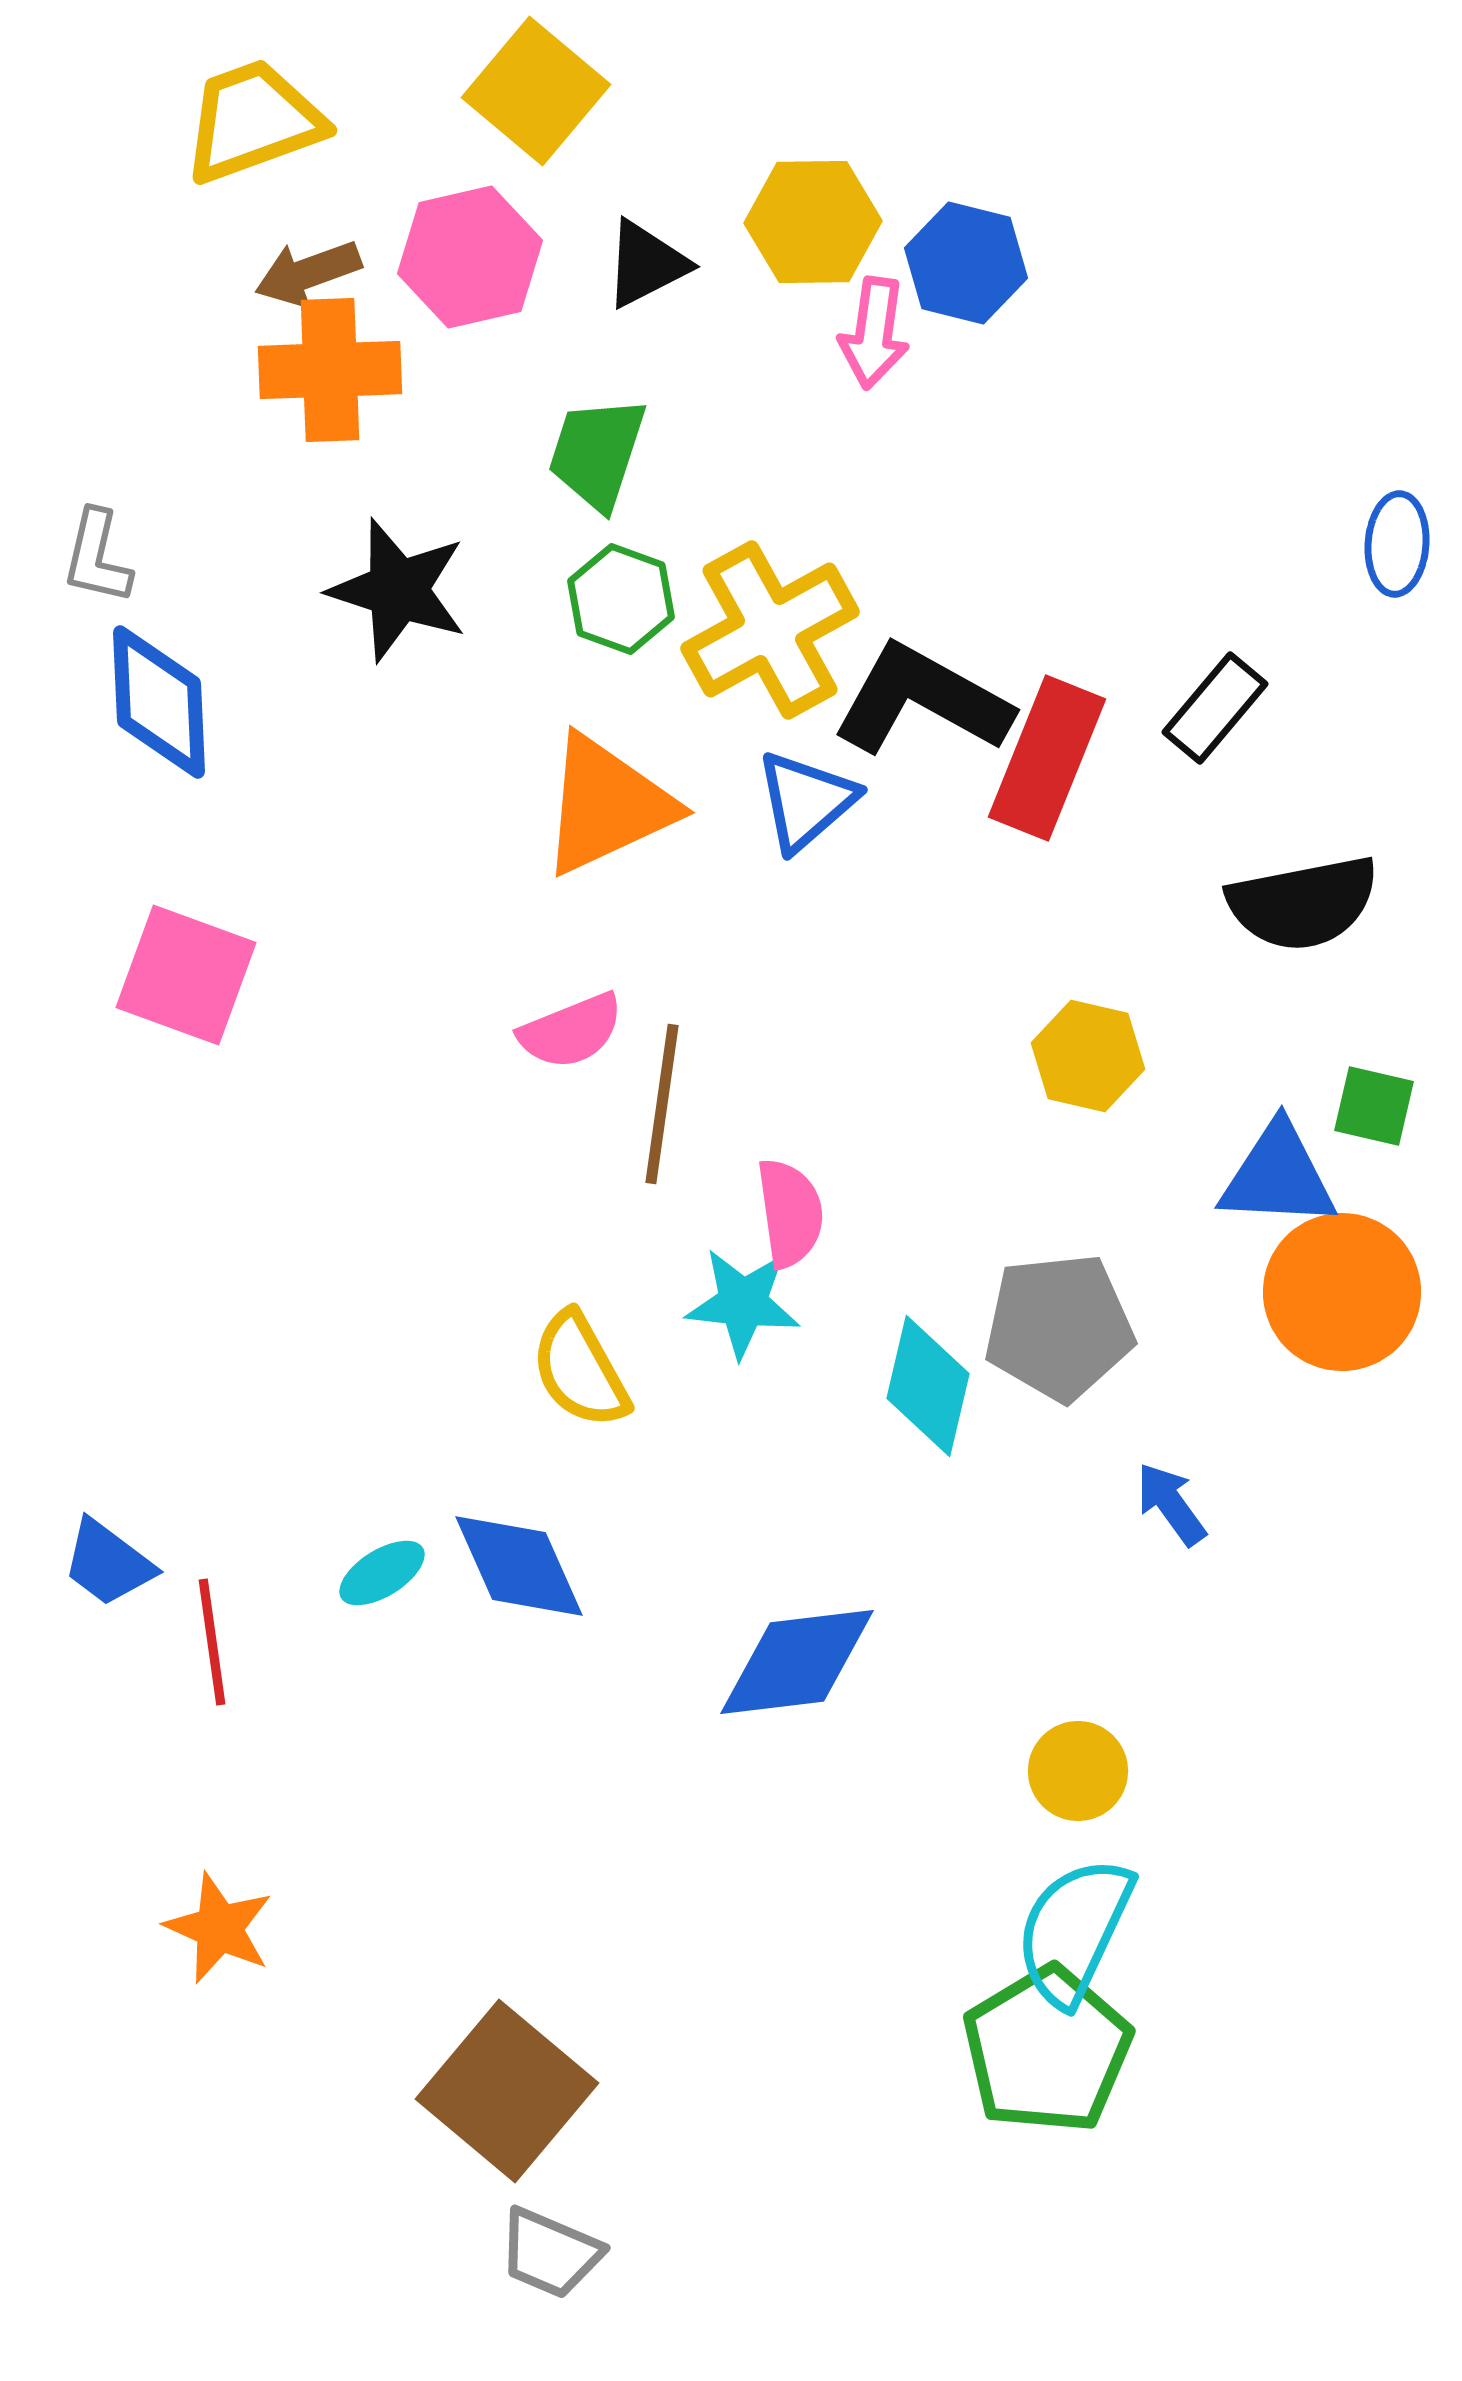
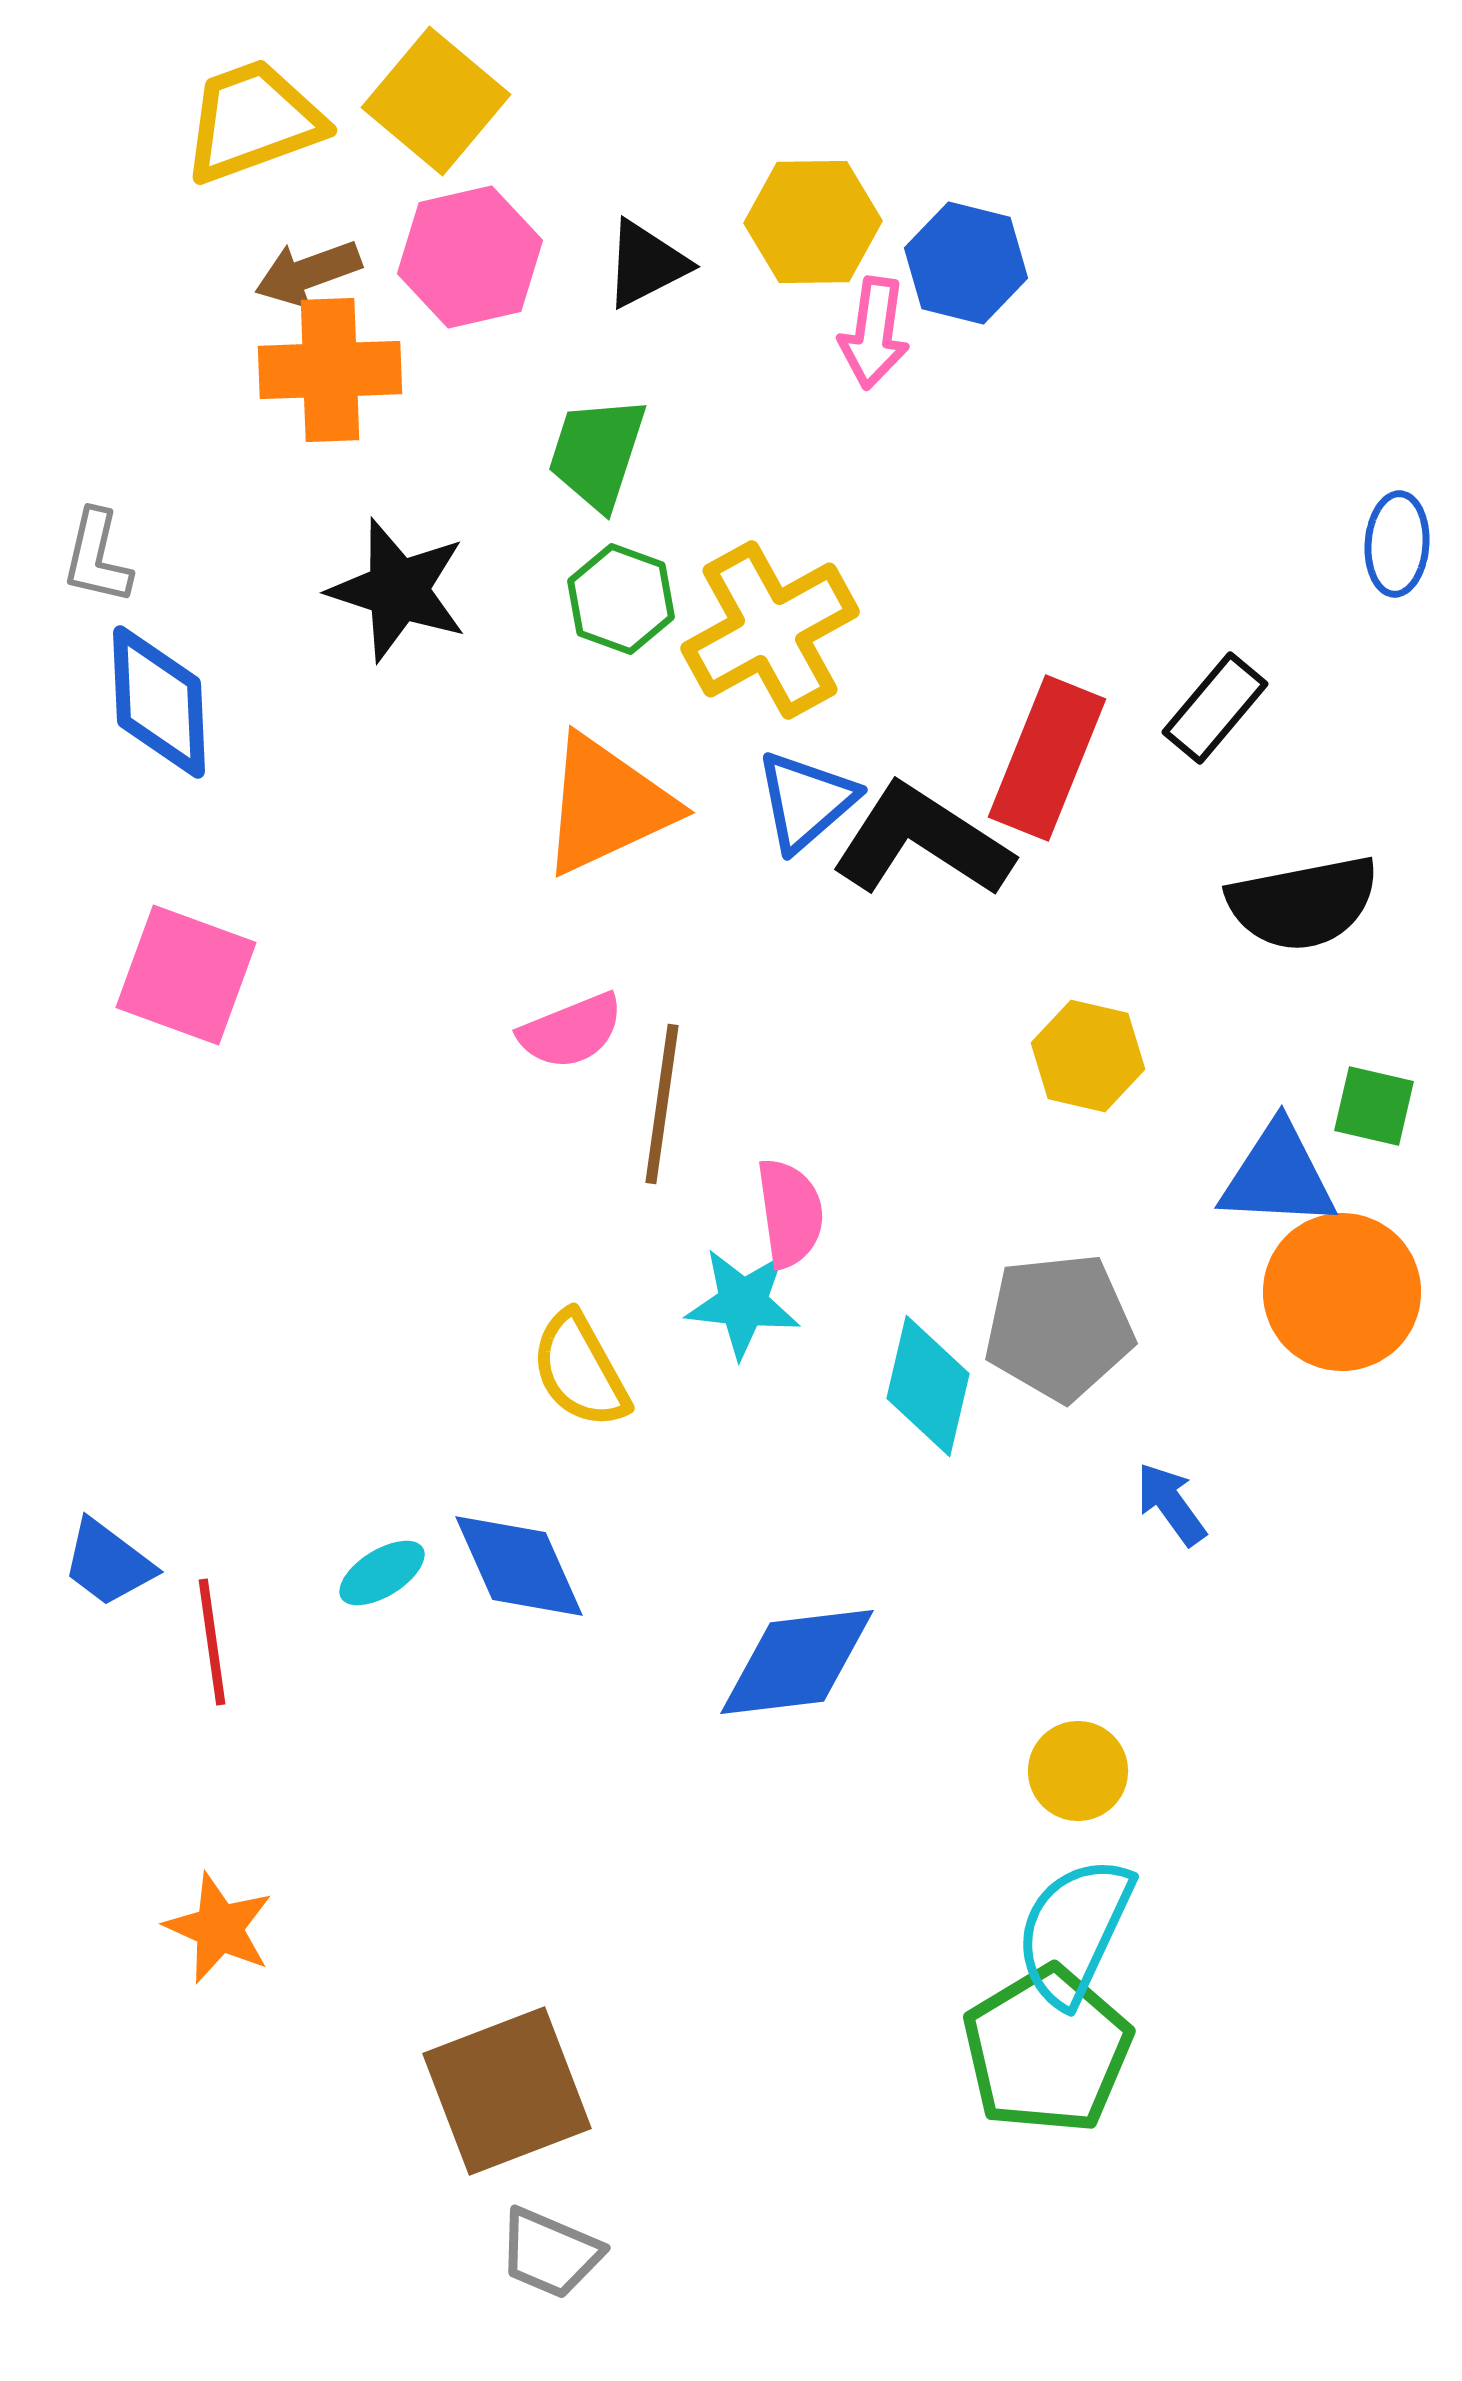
yellow square at (536, 91): moved 100 px left, 10 px down
black L-shape at (922, 700): moved 141 px down; rotated 4 degrees clockwise
brown square at (507, 2091): rotated 29 degrees clockwise
